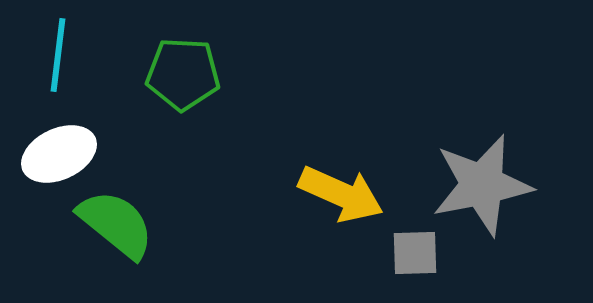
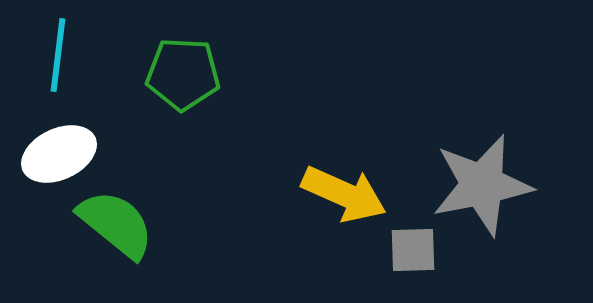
yellow arrow: moved 3 px right
gray square: moved 2 px left, 3 px up
